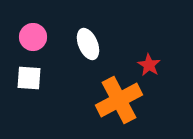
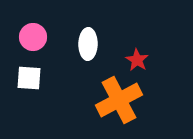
white ellipse: rotated 24 degrees clockwise
red star: moved 12 px left, 5 px up
